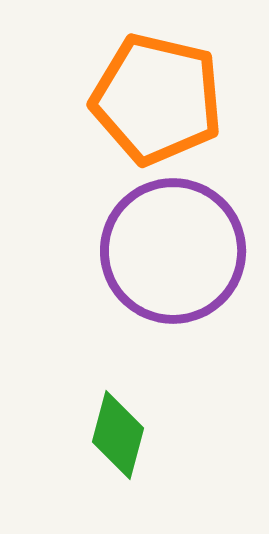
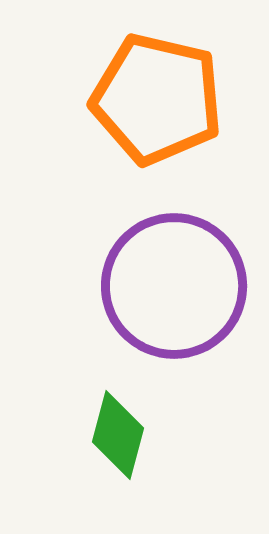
purple circle: moved 1 px right, 35 px down
